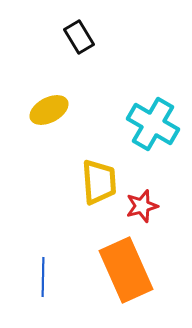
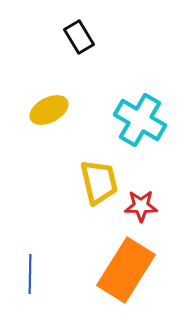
cyan cross: moved 13 px left, 4 px up
yellow trapezoid: rotated 9 degrees counterclockwise
red star: moved 1 px left; rotated 16 degrees clockwise
orange rectangle: rotated 56 degrees clockwise
blue line: moved 13 px left, 3 px up
